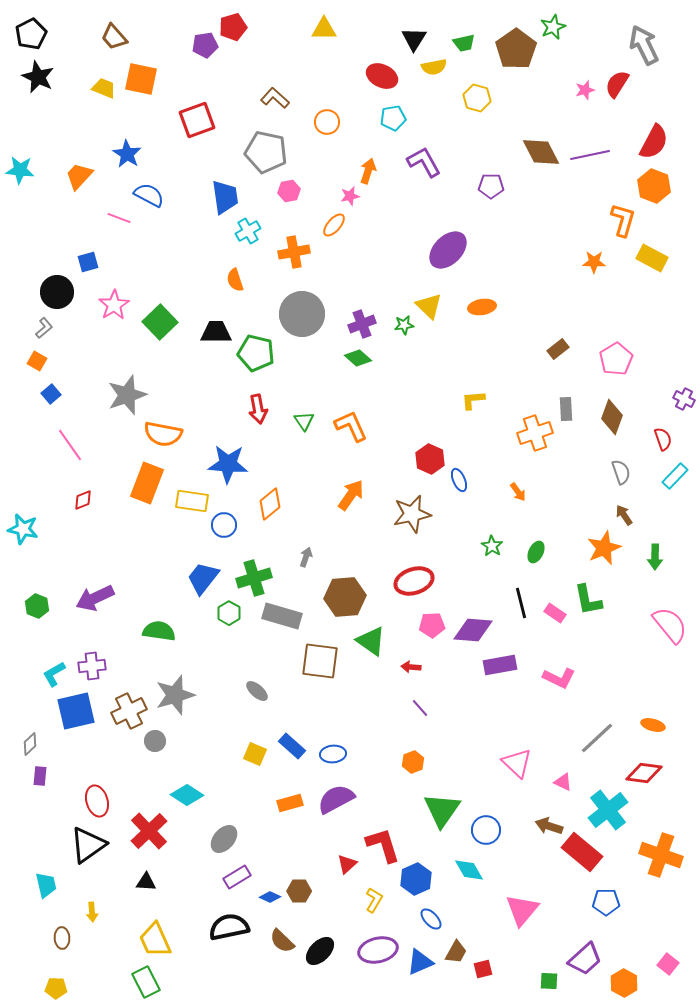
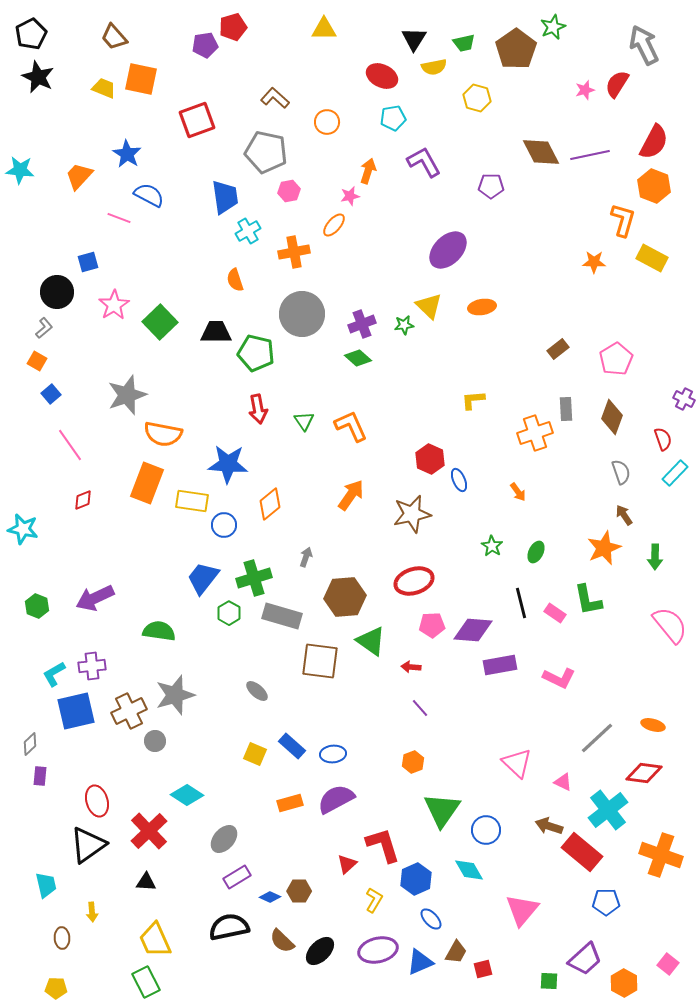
cyan rectangle at (675, 476): moved 3 px up
